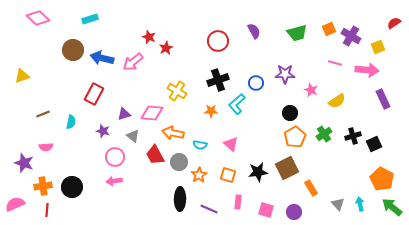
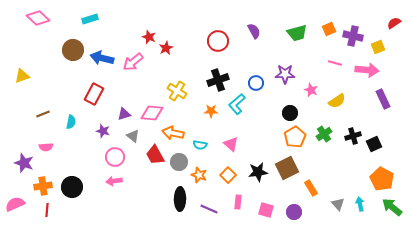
purple cross at (351, 36): moved 2 px right; rotated 18 degrees counterclockwise
orange star at (199, 175): rotated 21 degrees counterclockwise
orange square at (228, 175): rotated 28 degrees clockwise
